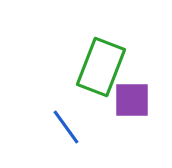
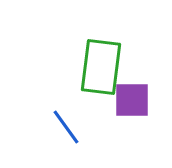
green rectangle: rotated 14 degrees counterclockwise
